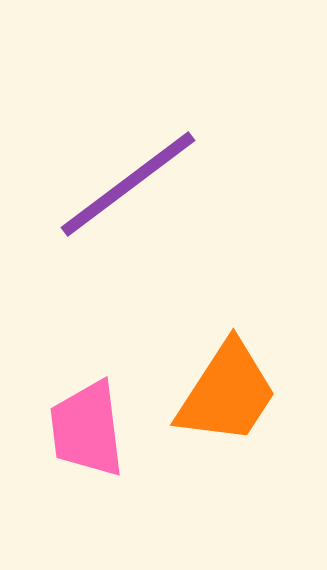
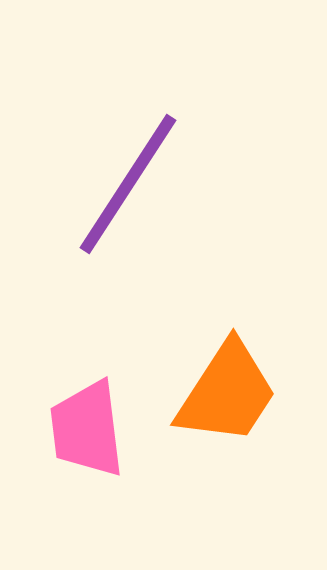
purple line: rotated 20 degrees counterclockwise
